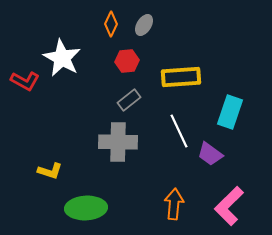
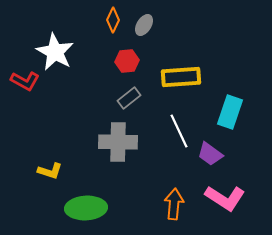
orange diamond: moved 2 px right, 4 px up
white star: moved 7 px left, 6 px up
gray rectangle: moved 2 px up
pink L-shape: moved 4 px left, 8 px up; rotated 102 degrees counterclockwise
